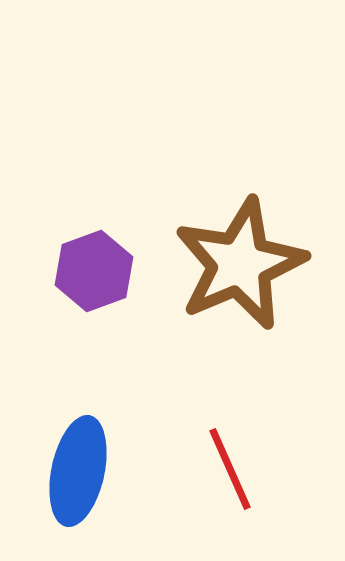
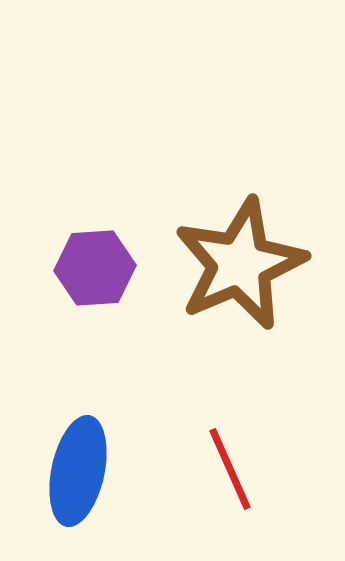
purple hexagon: moved 1 px right, 3 px up; rotated 16 degrees clockwise
